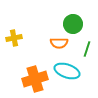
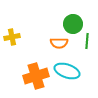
yellow cross: moved 2 px left, 1 px up
green line: moved 8 px up; rotated 14 degrees counterclockwise
orange cross: moved 1 px right, 3 px up
